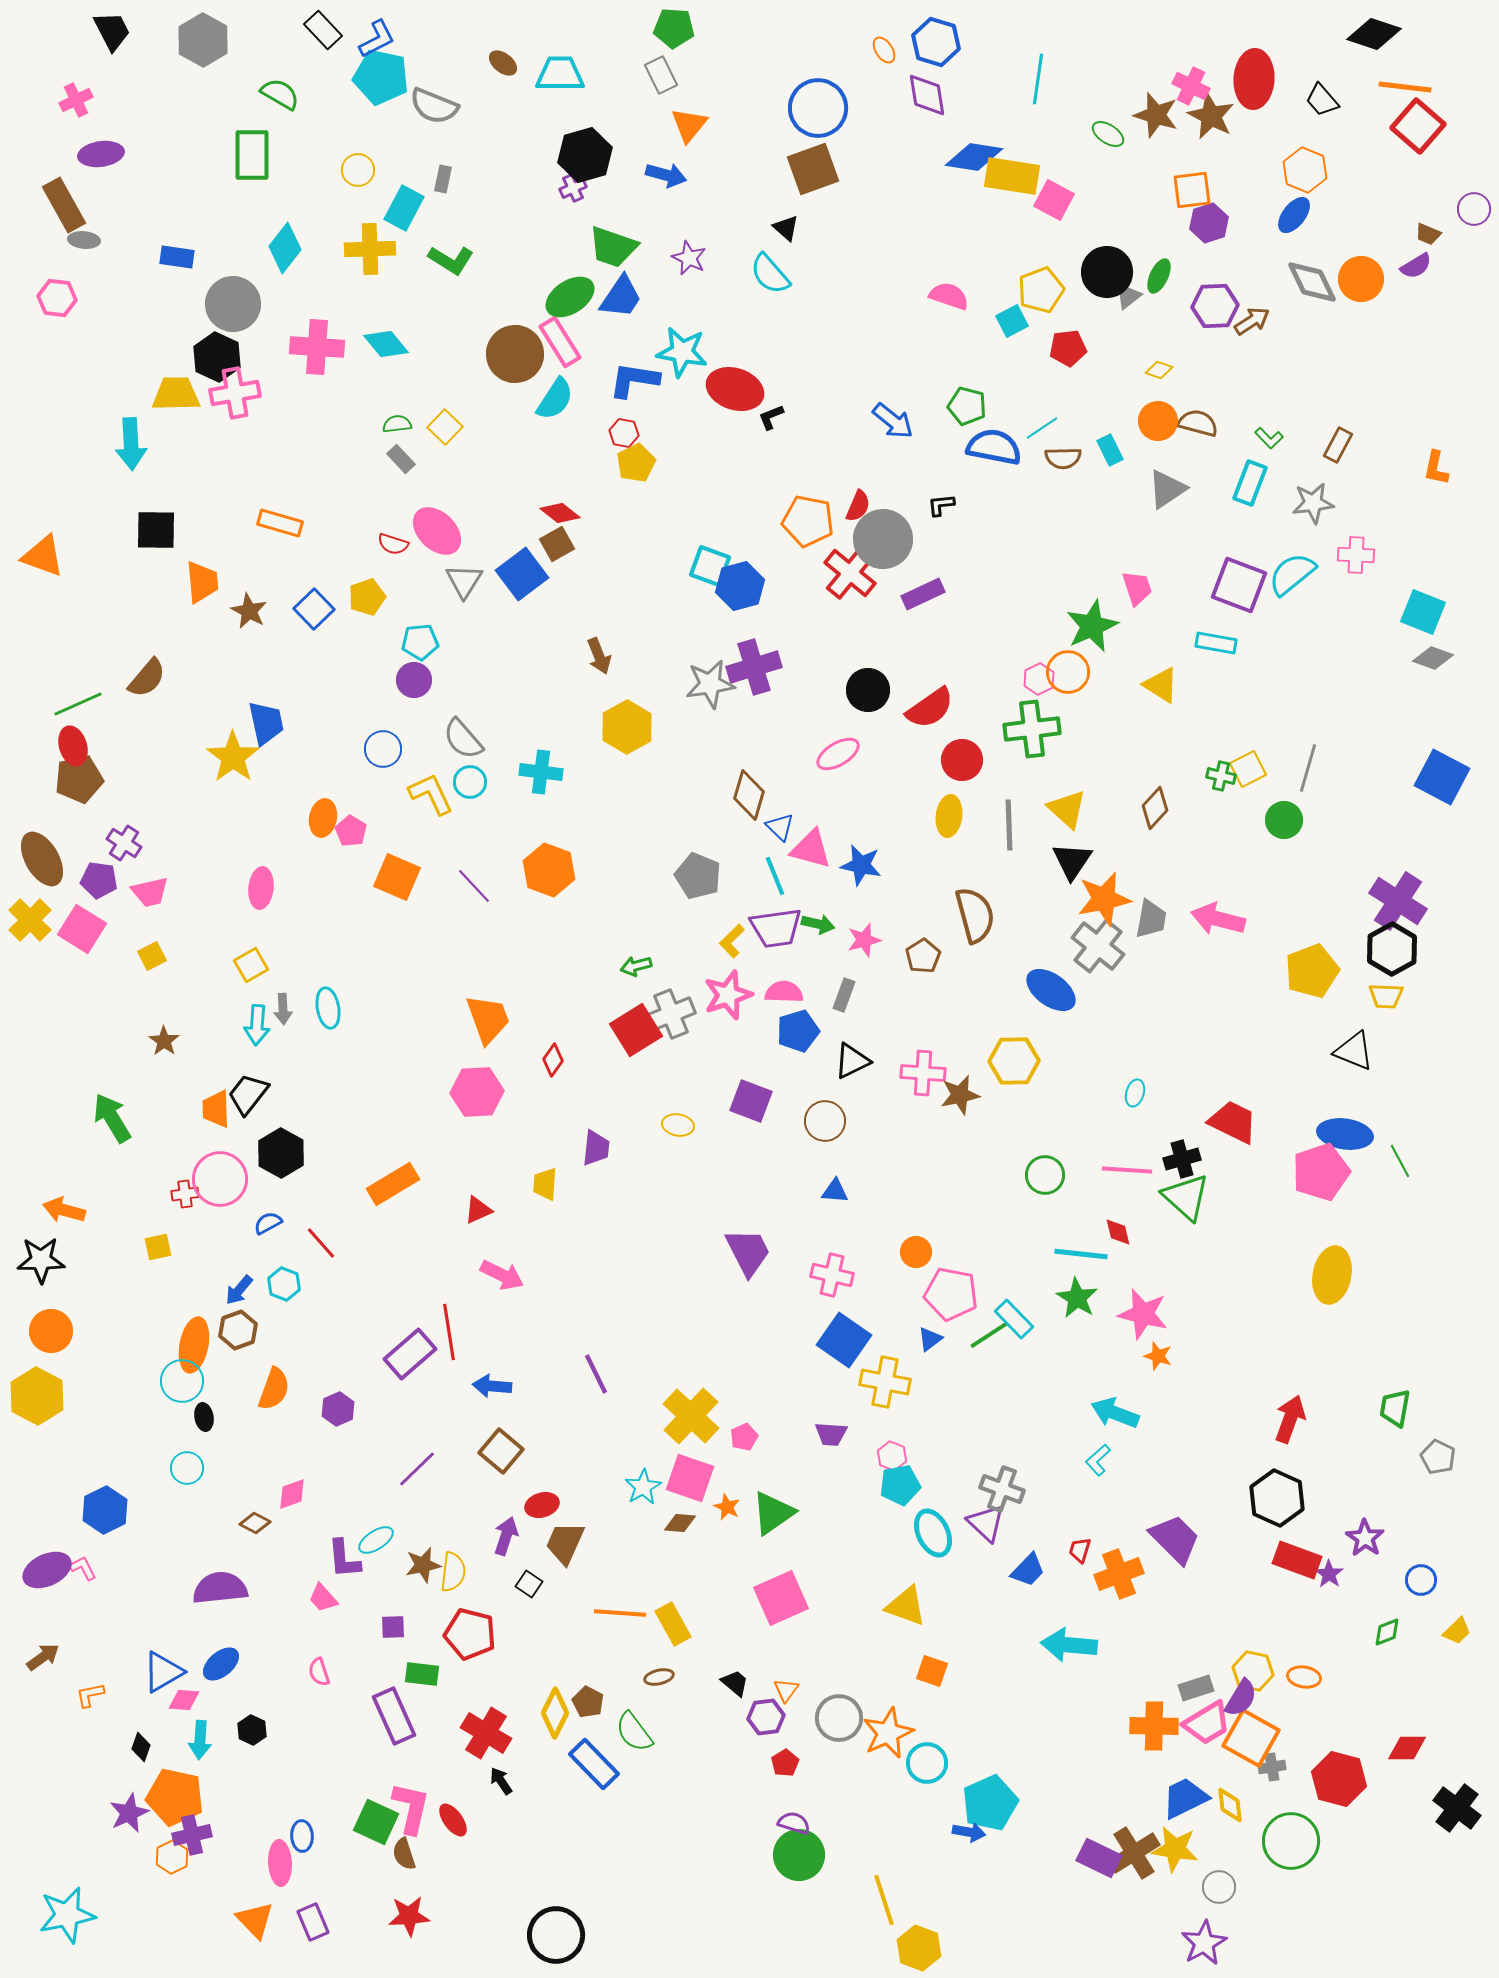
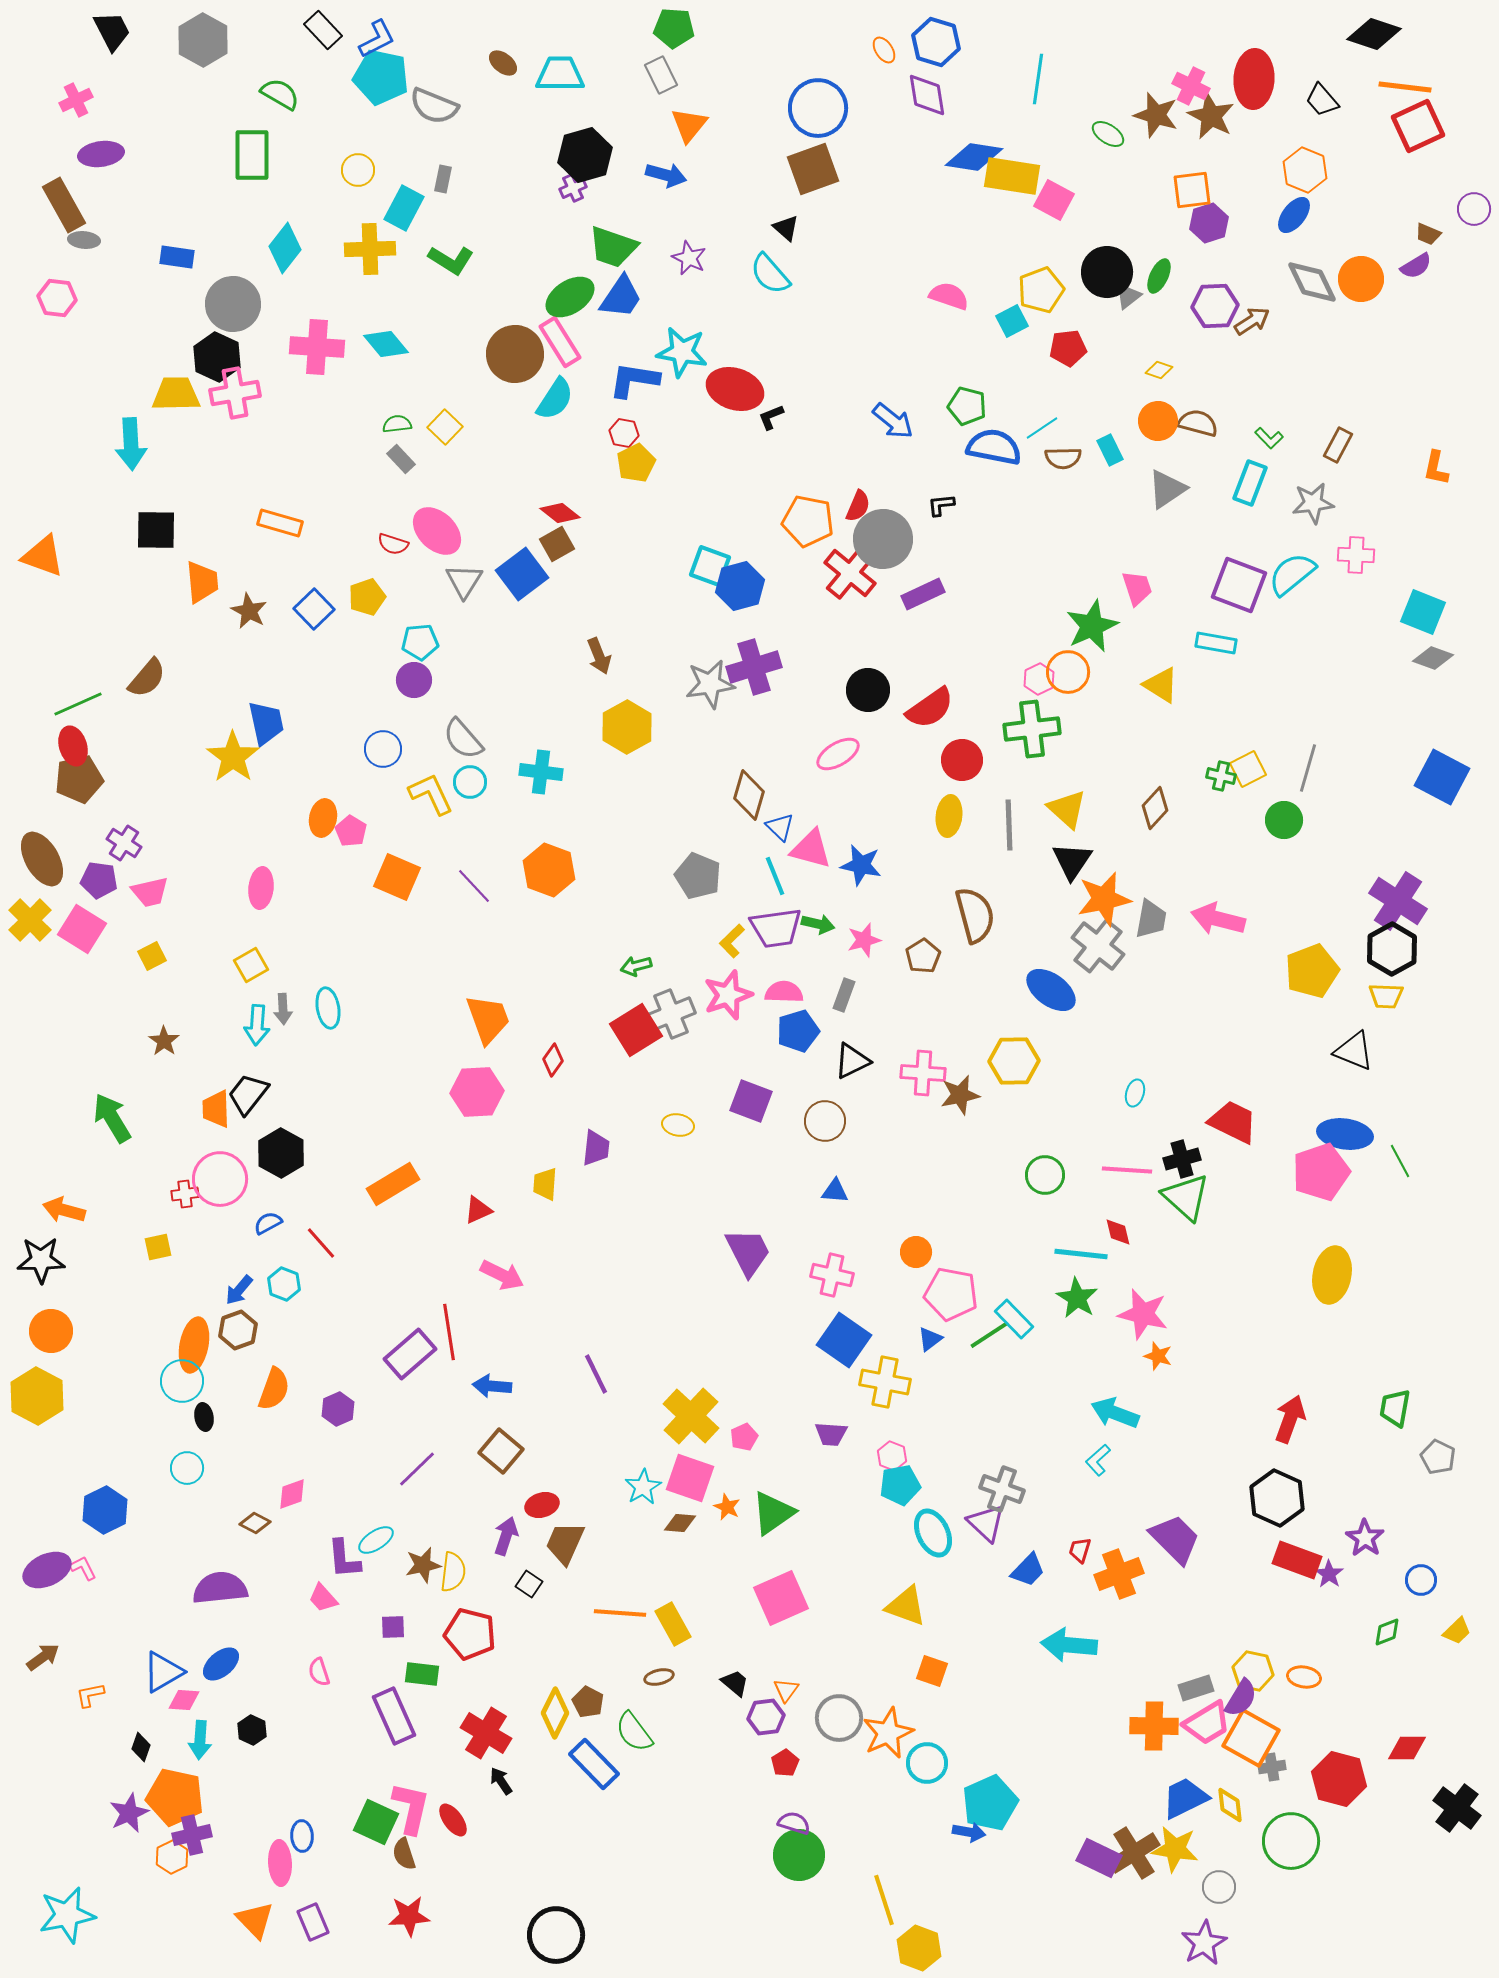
red square at (1418, 126): rotated 24 degrees clockwise
